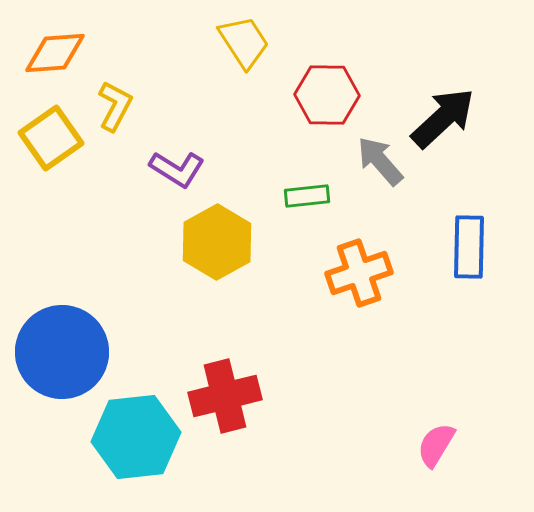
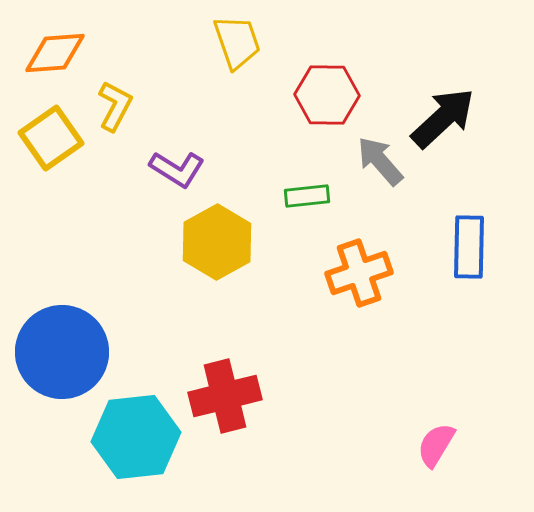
yellow trapezoid: moved 7 px left; rotated 14 degrees clockwise
